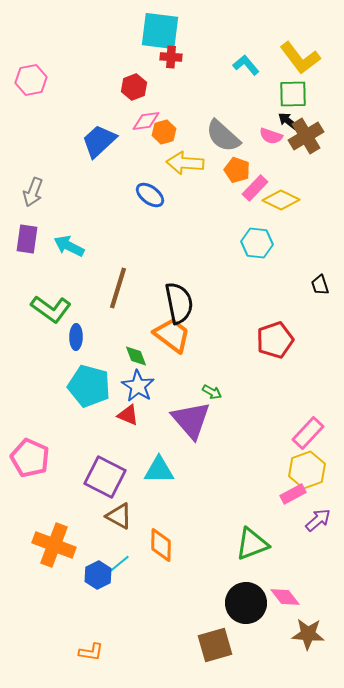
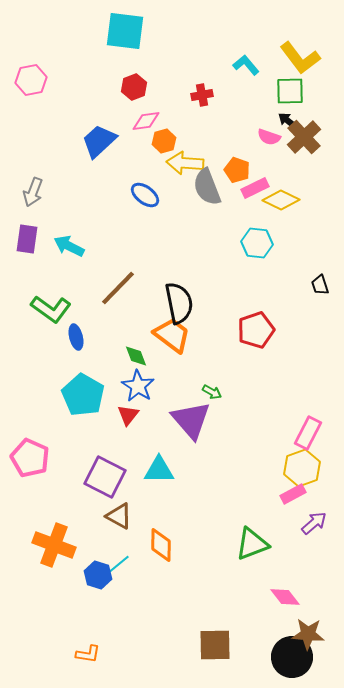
cyan square at (160, 31): moved 35 px left
red cross at (171, 57): moved 31 px right, 38 px down; rotated 15 degrees counterclockwise
green square at (293, 94): moved 3 px left, 3 px up
orange hexagon at (164, 132): moved 9 px down
gray semicircle at (223, 136): moved 16 px left, 51 px down; rotated 27 degrees clockwise
pink semicircle at (271, 136): moved 2 px left, 1 px down
brown cross at (306, 136): moved 2 px left, 1 px down; rotated 12 degrees counterclockwise
pink rectangle at (255, 188): rotated 20 degrees clockwise
blue ellipse at (150, 195): moved 5 px left
brown line at (118, 288): rotated 27 degrees clockwise
blue ellipse at (76, 337): rotated 15 degrees counterclockwise
red pentagon at (275, 340): moved 19 px left, 10 px up
cyan pentagon at (89, 386): moved 6 px left, 9 px down; rotated 15 degrees clockwise
red triangle at (128, 415): rotated 45 degrees clockwise
pink rectangle at (308, 433): rotated 16 degrees counterclockwise
yellow hexagon at (307, 470): moved 5 px left, 2 px up
purple arrow at (318, 520): moved 4 px left, 3 px down
blue hexagon at (98, 575): rotated 16 degrees counterclockwise
black circle at (246, 603): moved 46 px right, 54 px down
brown square at (215, 645): rotated 15 degrees clockwise
orange L-shape at (91, 652): moved 3 px left, 2 px down
